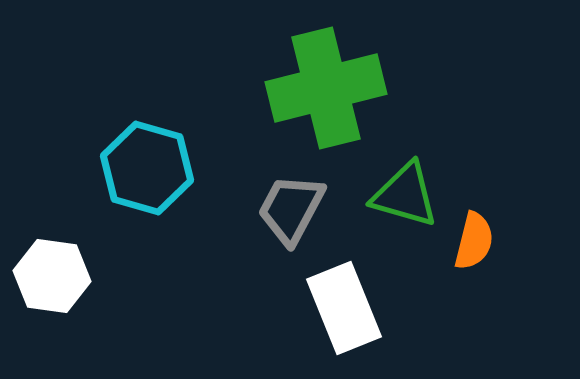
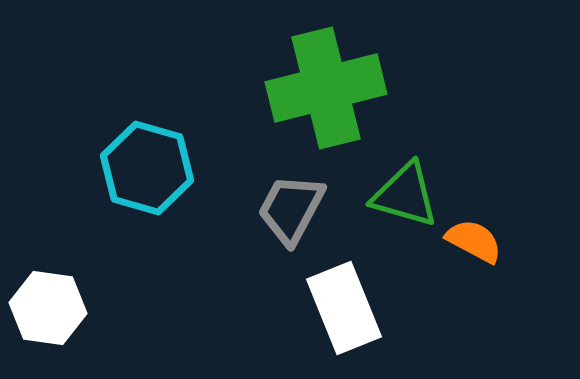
orange semicircle: rotated 76 degrees counterclockwise
white hexagon: moved 4 px left, 32 px down
